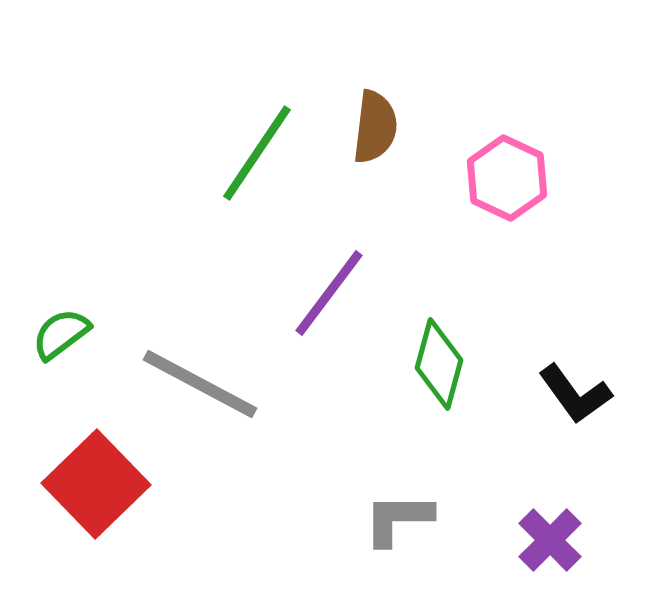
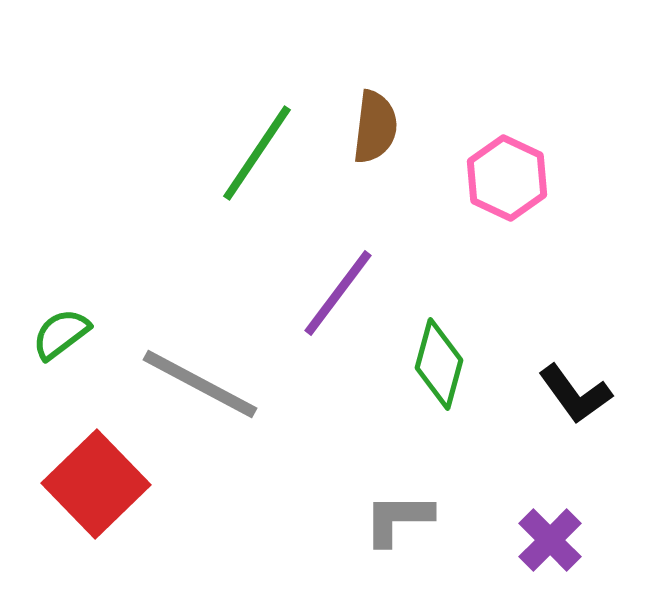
purple line: moved 9 px right
